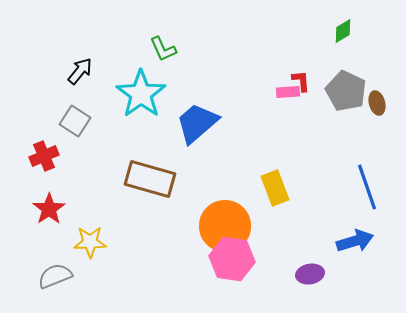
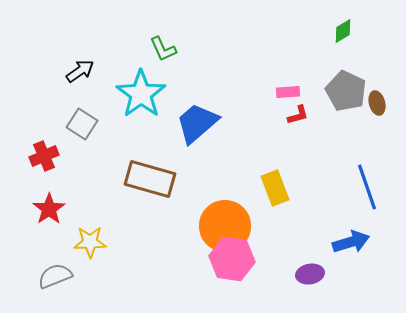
black arrow: rotated 16 degrees clockwise
red L-shape: moved 3 px left, 34 px down; rotated 80 degrees clockwise
gray square: moved 7 px right, 3 px down
blue arrow: moved 4 px left, 1 px down
